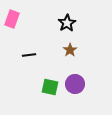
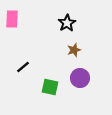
pink rectangle: rotated 18 degrees counterclockwise
brown star: moved 4 px right; rotated 16 degrees clockwise
black line: moved 6 px left, 12 px down; rotated 32 degrees counterclockwise
purple circle: moved 5 px right, 6 px up
